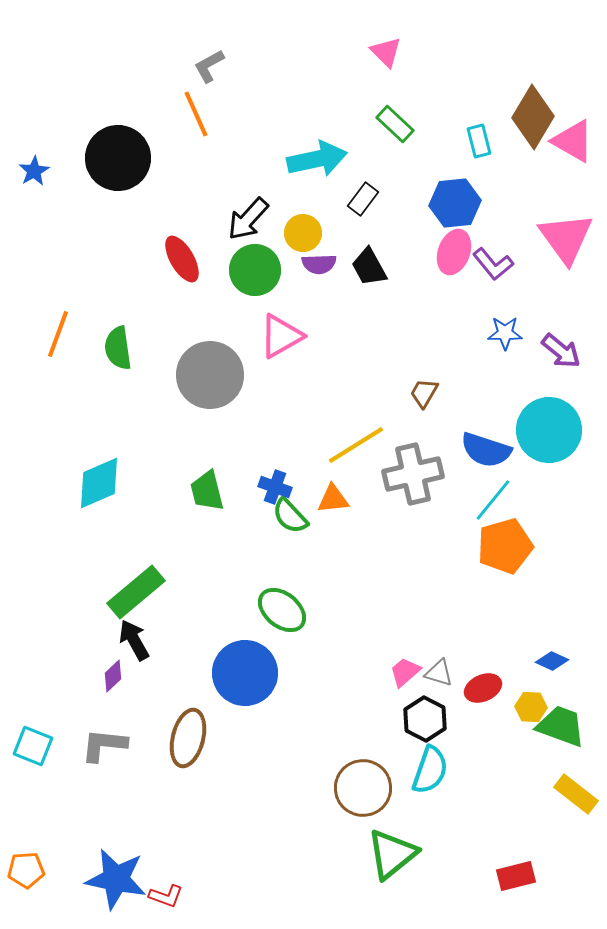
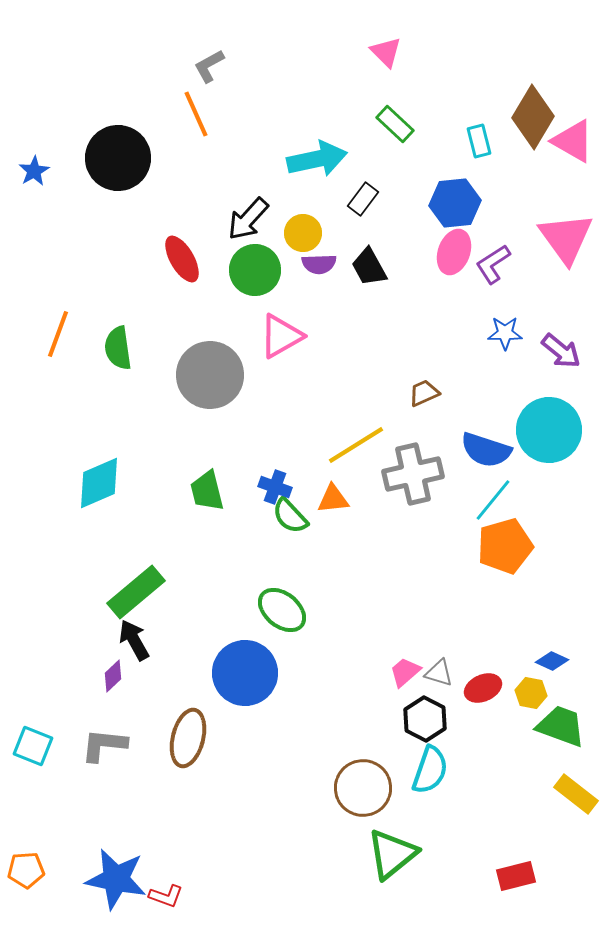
purple L-shape at (493, 264): rotated 96 degrees clockwise
brown trapezoid at (424, 393): rotated 36 degrees clockwise
yellow hexagon at (531, 707): moved 14 px up; rotated 8 degrees clockwise
